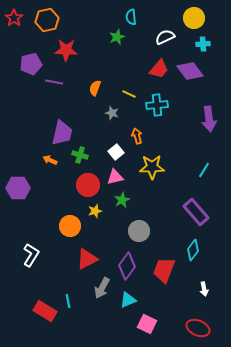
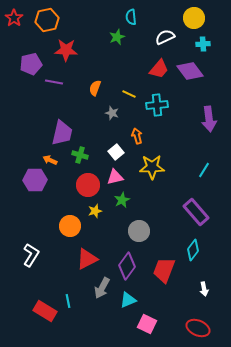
purple hexagon at (18, 188): moved 17 px right, 8 px up
